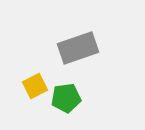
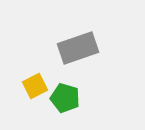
green pentagon: moved 1 px left; rotated 24 degrees clockwise
